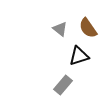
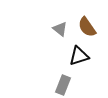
brown semicircle: moved 1 px left, 1 px up
gray rectangle: rotated 18 degrees counterclockwise
